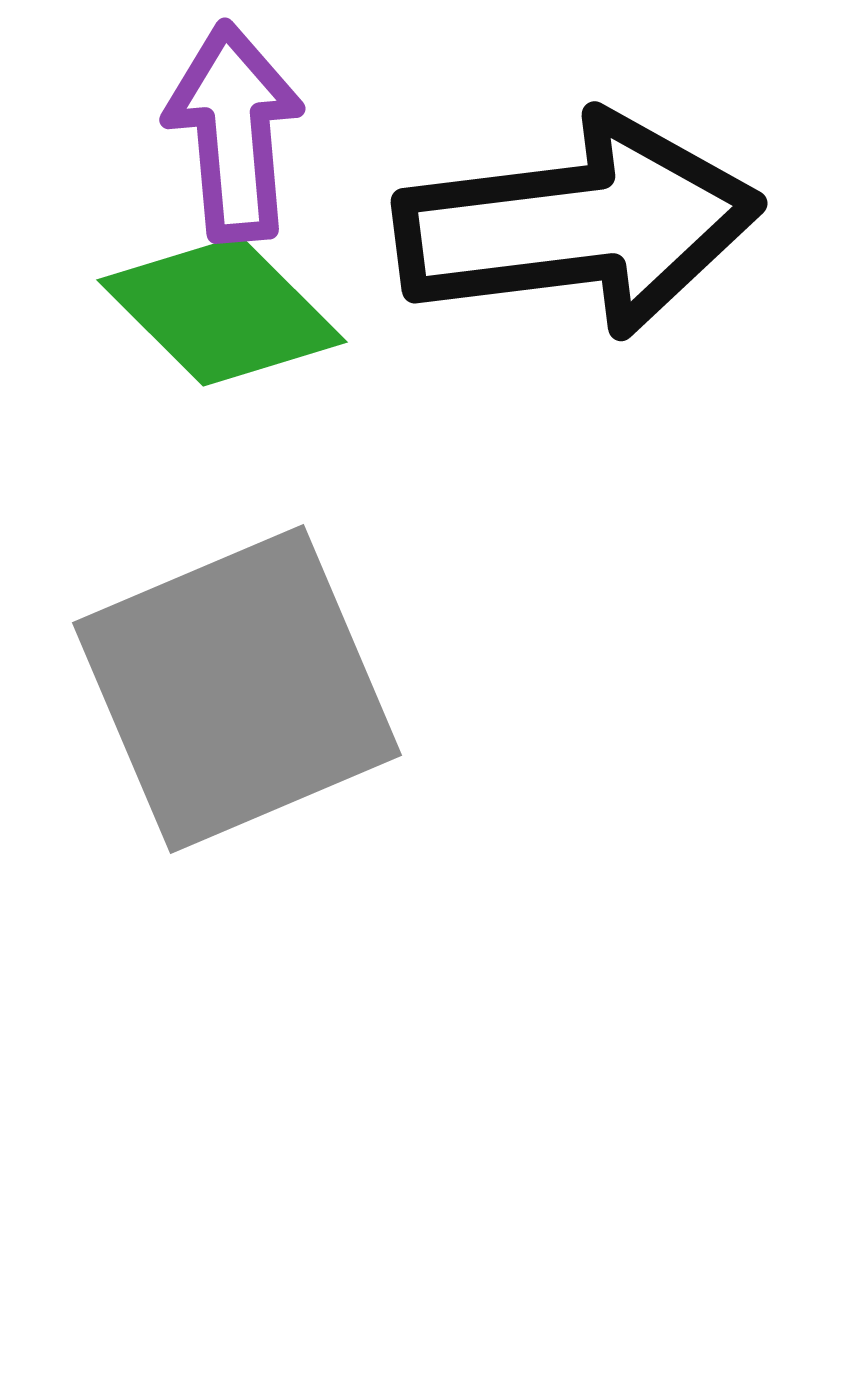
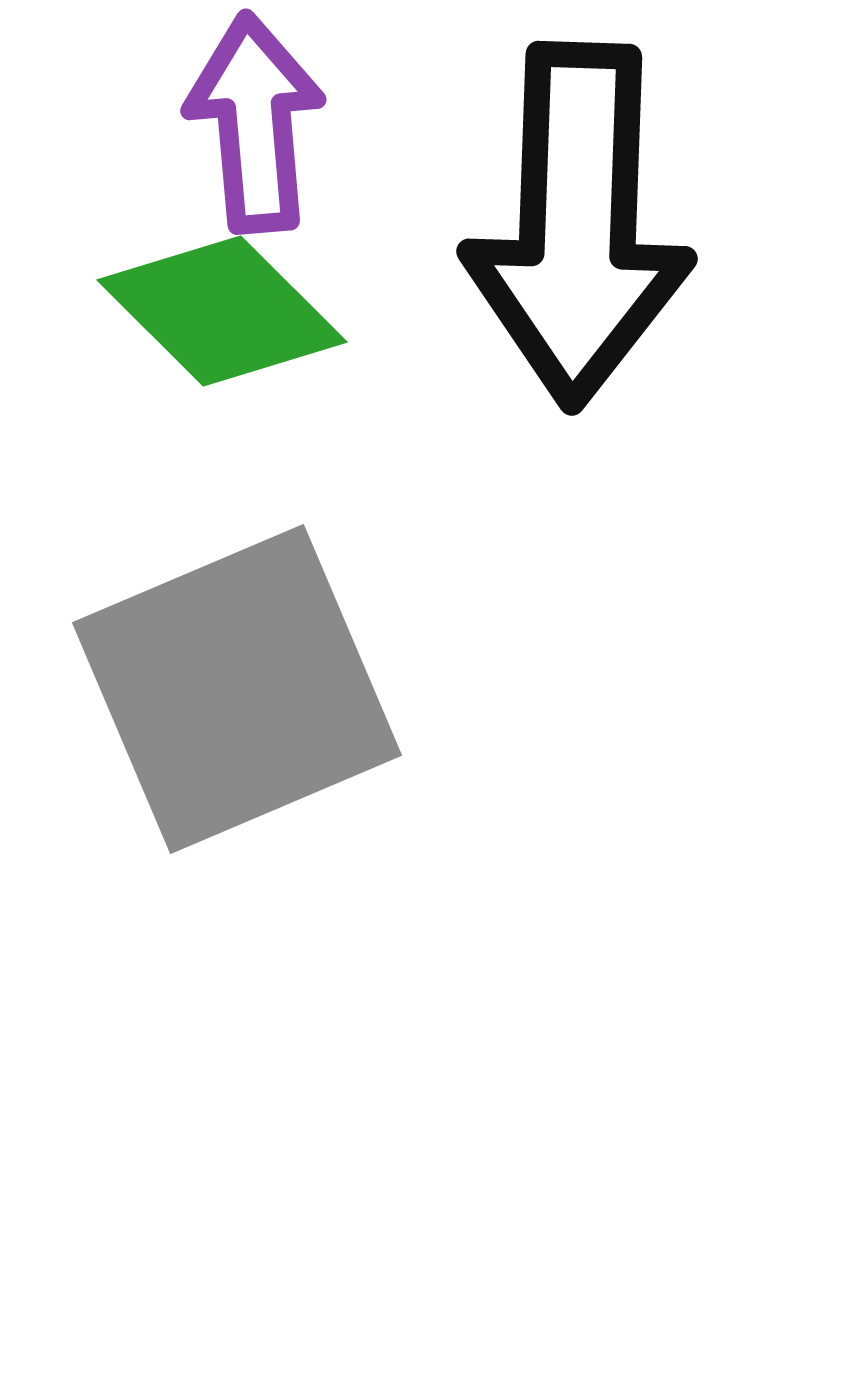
purple arrow: moved 21 px right, 9 px up
black arrow: rotated 99 degrees clockwise
